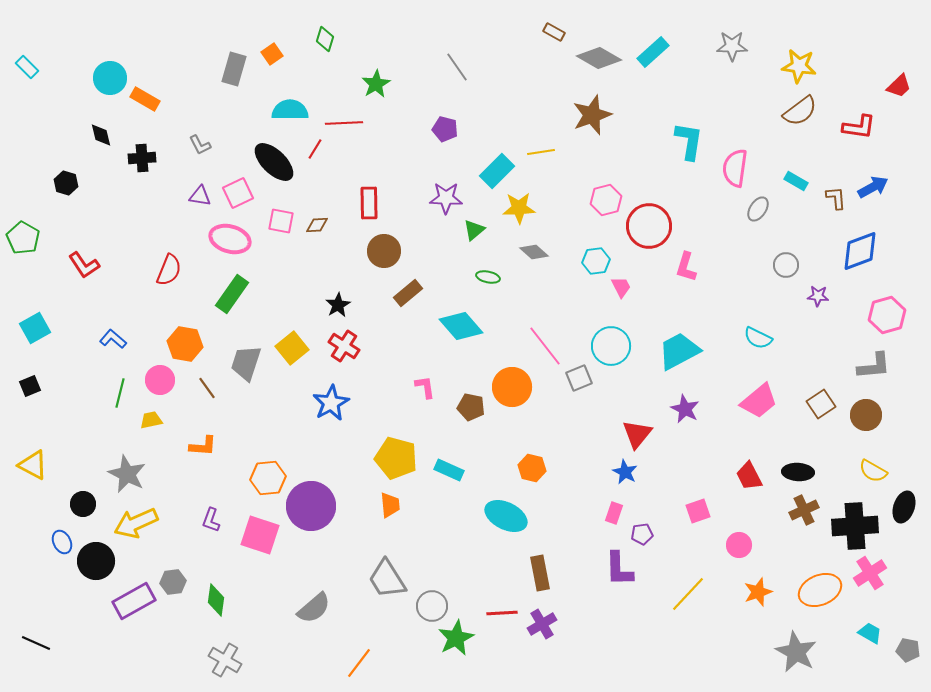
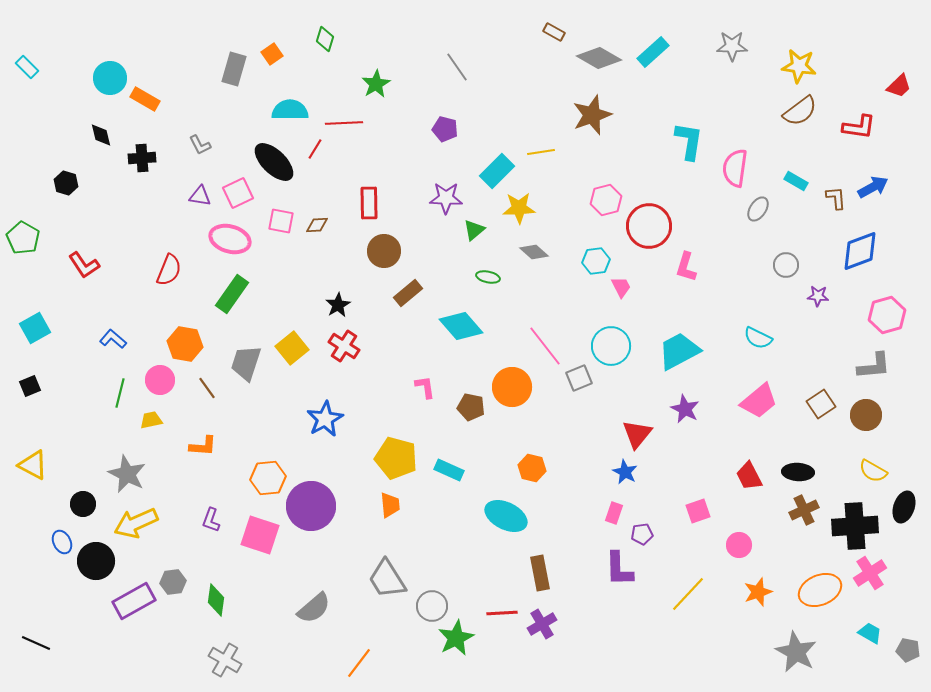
blue star at (331, 403): moved 6 px left, 16 px down
